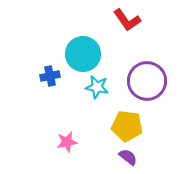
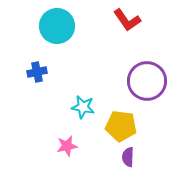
cyan circle: moved 26 px left, 28 px up
blue cross: moved 13 px left, 4 px up
cyan star: moved 14 px left, 20 px down
yellow pentagon: moved 6 px left
pink star: moved 4 px down
purple semicircle: rotated 126 degrees counterclockwise
